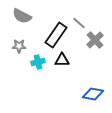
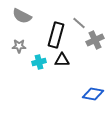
black rectangle: rotated 20 degrees counterclockwise
gray cross: rotated 18 degrees clockwise
cyan cross: moved 1 px right
